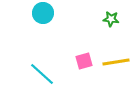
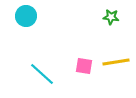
cyan circle: moved 17 px left, 3 px down
green star: moved 2 px up
pink square: moved 5 px down; rotated 24 degrees clockwise
